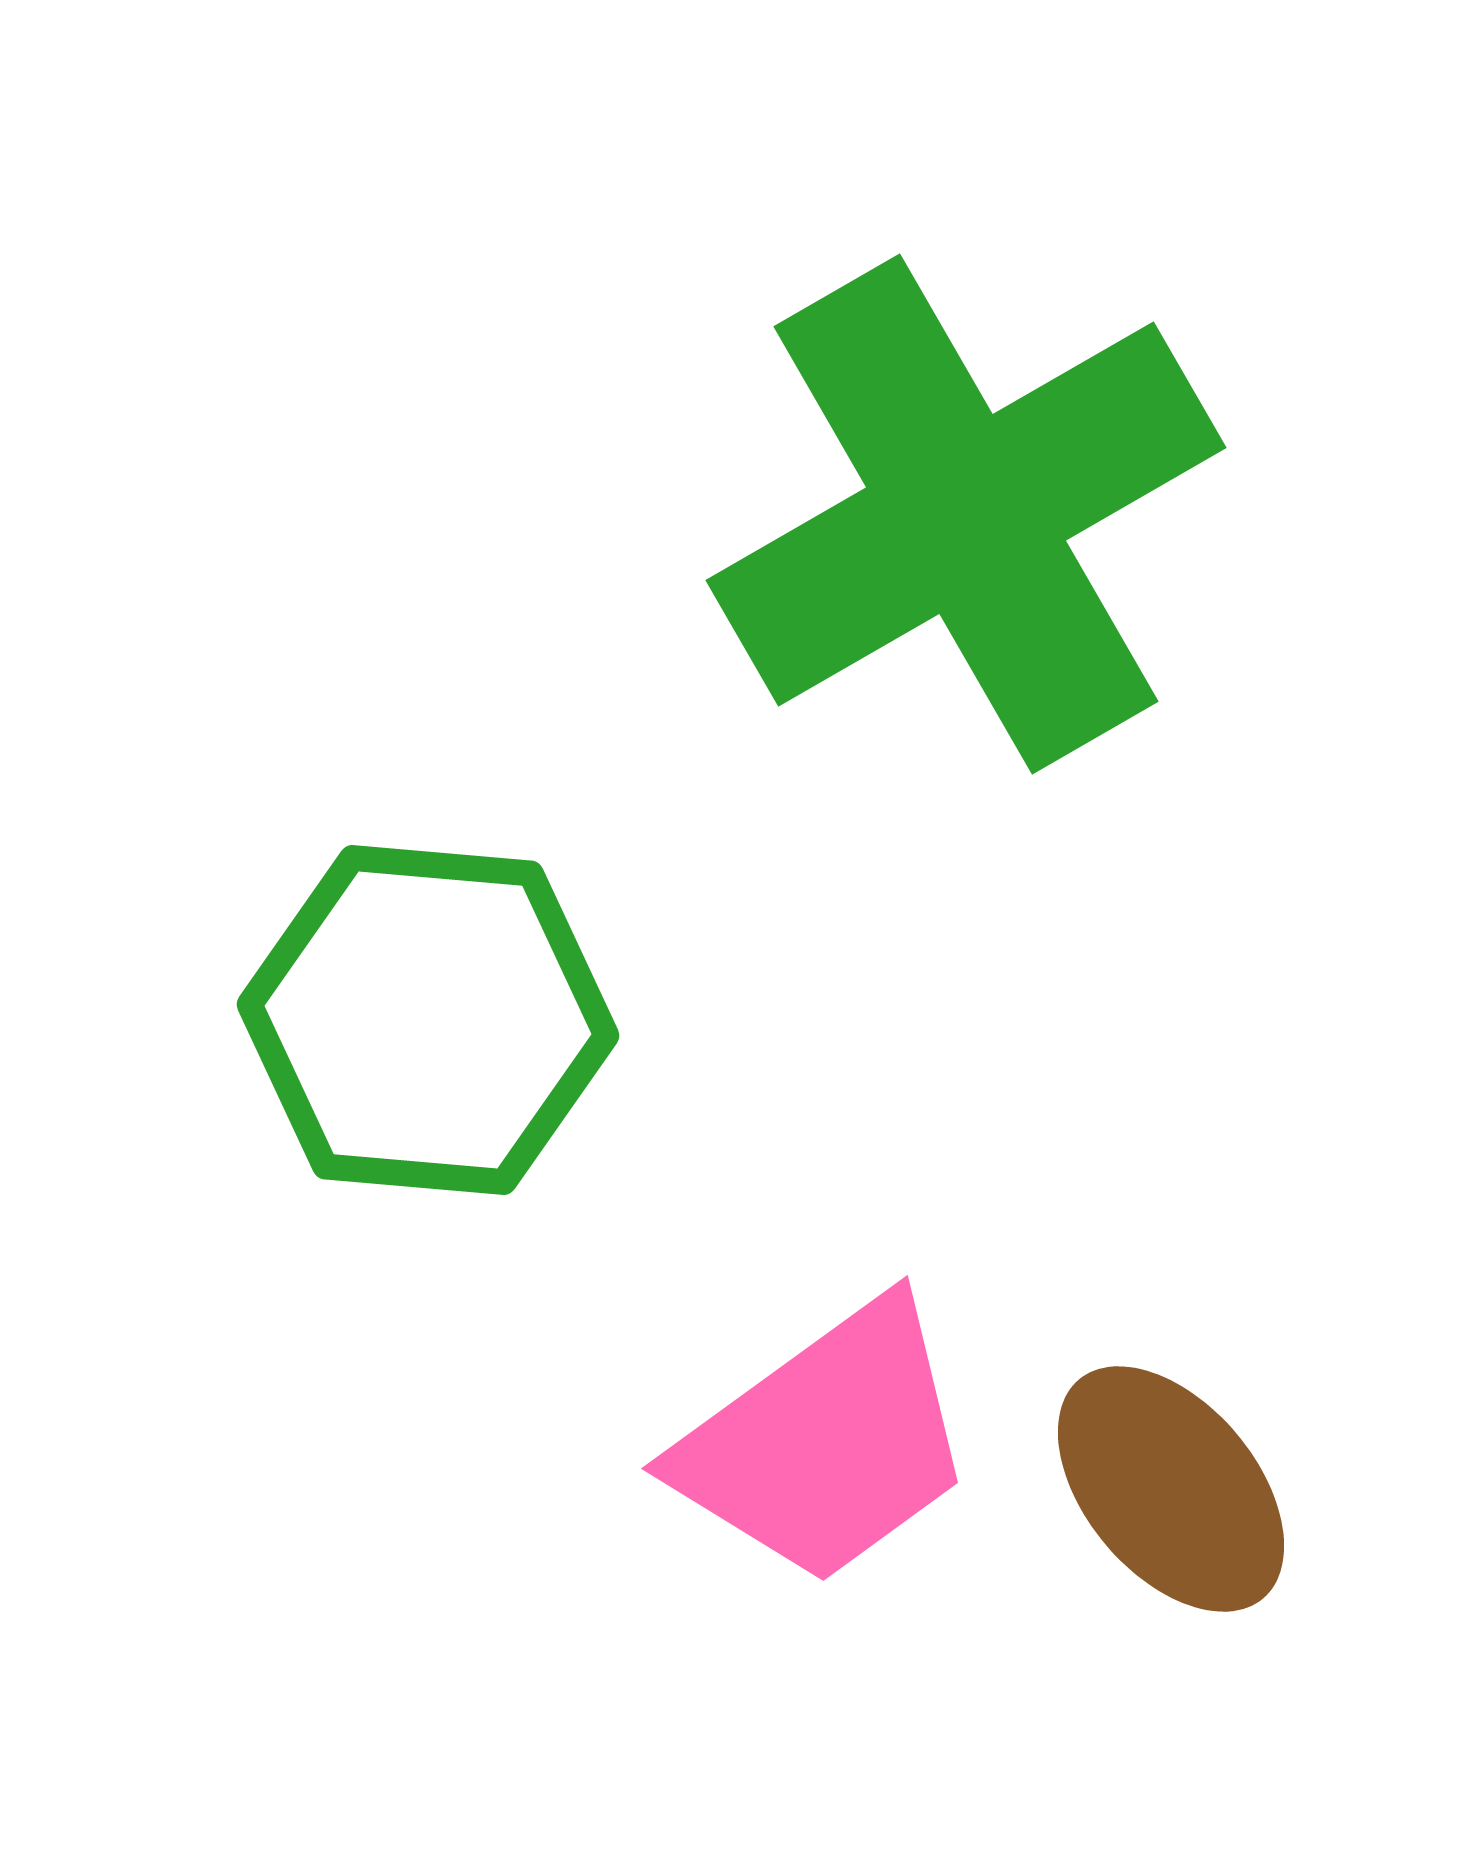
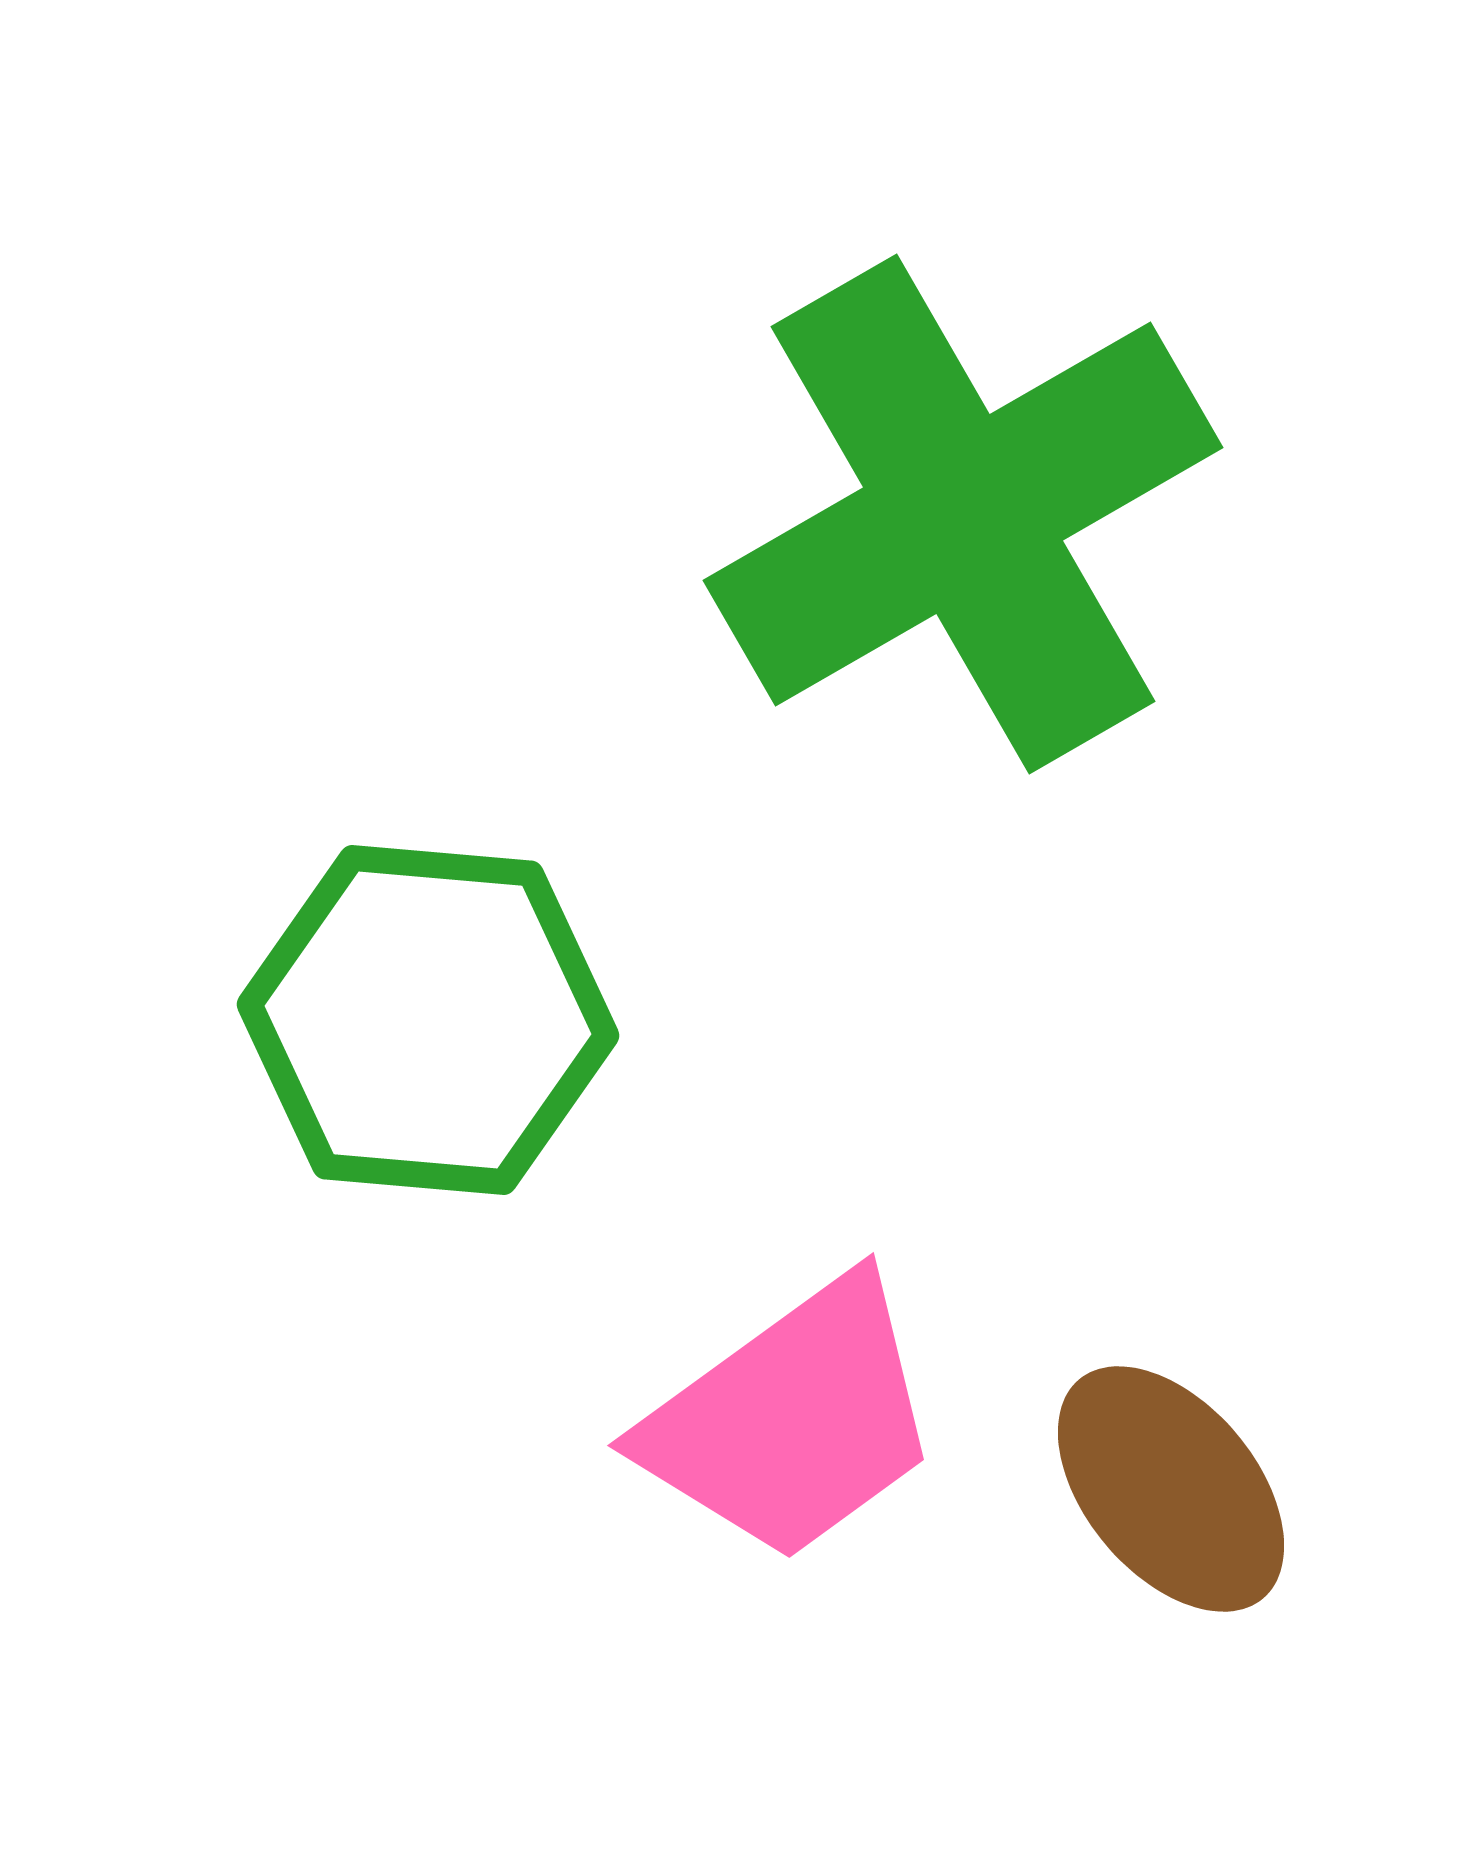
green cross: moved 3 px left
pink trapezoid: moved 34 px left, 23 px up
